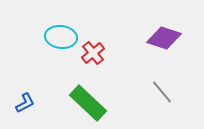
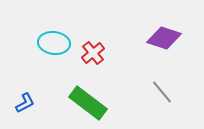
cyan ellipse: moved 7 px left, 6 px down
green rectangle: rotated 6 degrees counterclockwise
